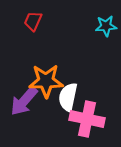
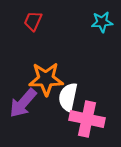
cyan star: moved 4 px left, 4 px up
orange star: moved 2 px up
purple arrow: moved 1 px left, 2 px down
